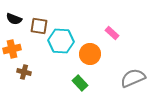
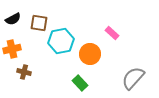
black semicircle: moved 1 px left; rotated 49 degrees counterclockwise
brown square: moved 3 px up
cyan hexagon: rotated 15 degrees counterclockwise
gray semicircle: rotated 25 degrees counterclockwise
